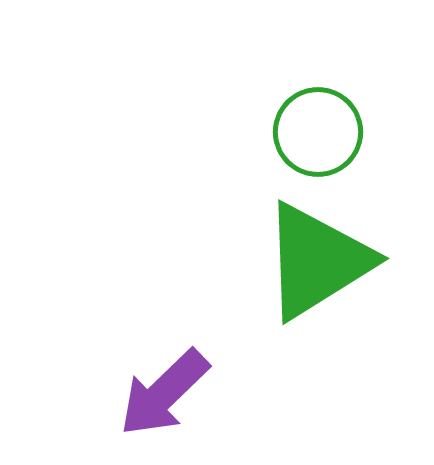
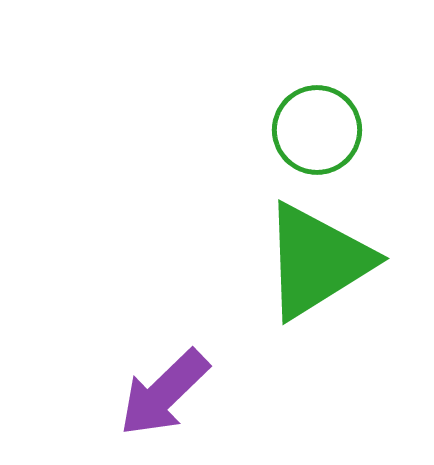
green circle: moved 1 px left, 2 px up
